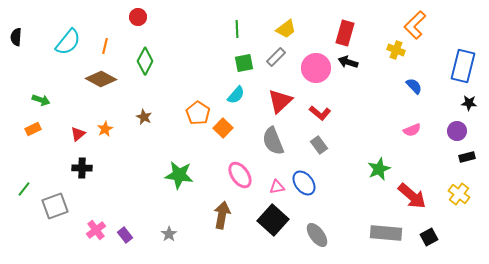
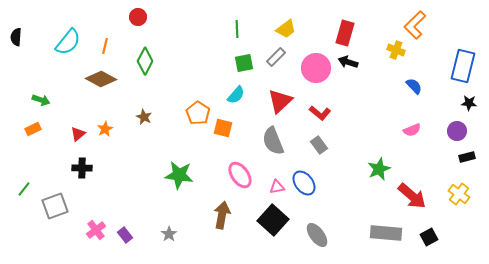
orange square at (223, 128): rotated 30 degrees counterclockwise
